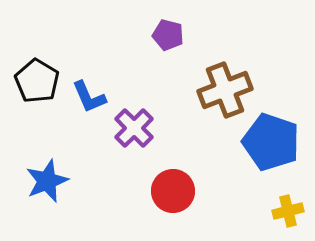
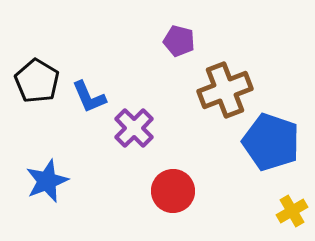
purple pentagon: moved 11 px right, 6 px down
yellow cross: moved 4 px right; rotated 16 degrees counterclockwise
